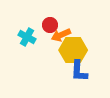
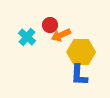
cyan cross: rotated 12 degrees clockwise
yellow hexagon: moved 8 px right, 2 px down
blue L-shape: moved 4 px down
